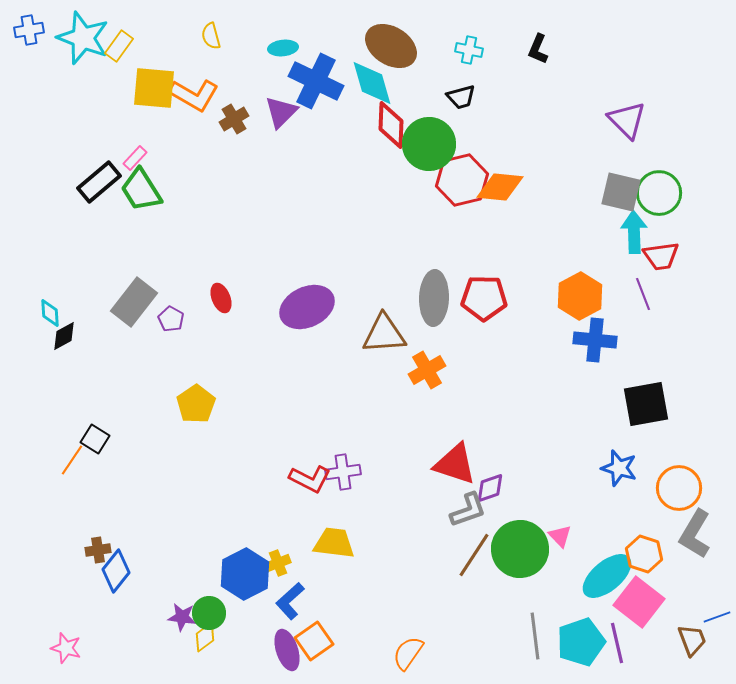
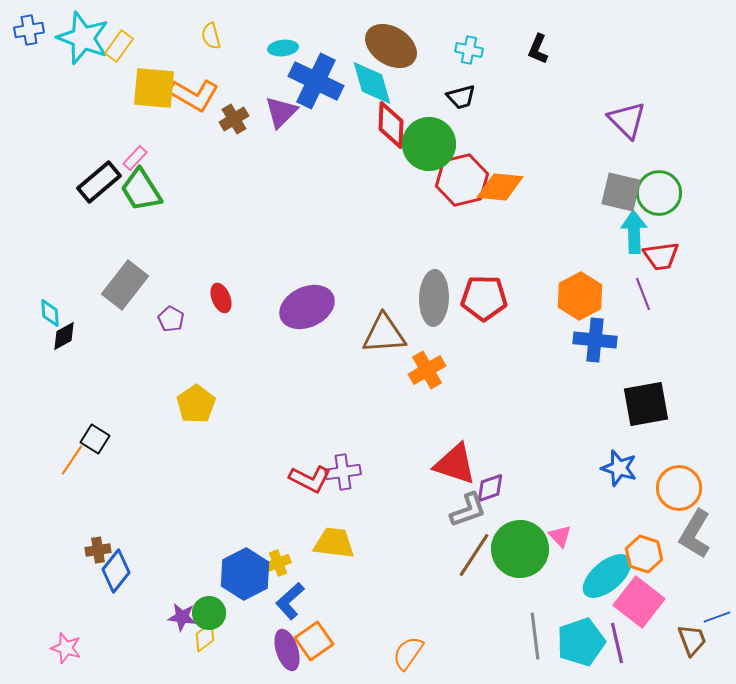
gray rectangle at (134, 302): moved 9 px left, 17 px up
